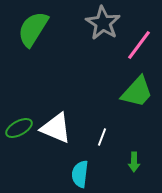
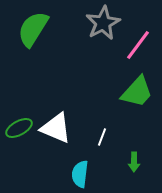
gray star: rotated 12 degrees clockwise
pink line: moved 1 px left
